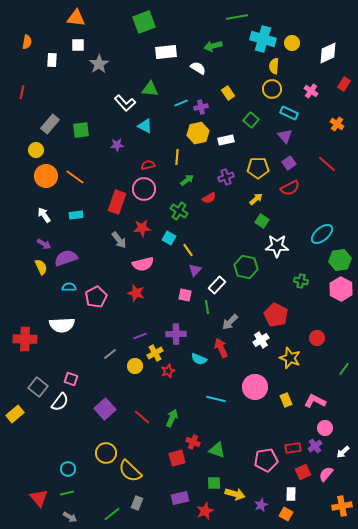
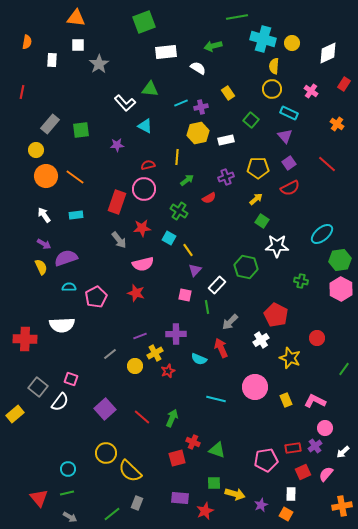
purple rectangle at (180, 498): rotated 18 degrees clockwise
